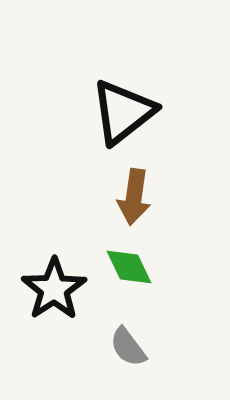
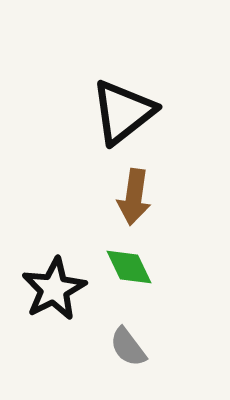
black star: rotated 6 degrees clockwise
